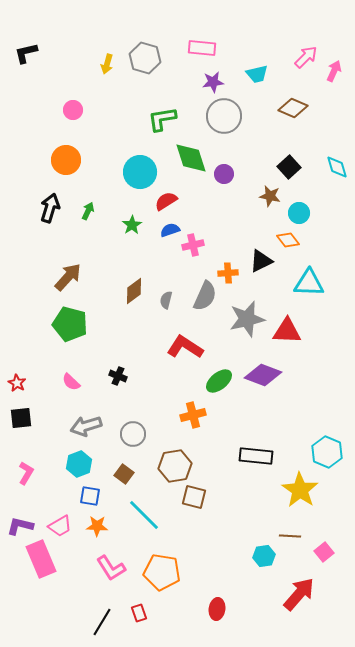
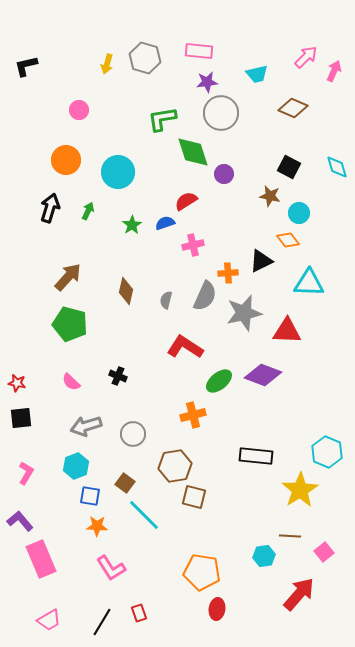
pink rectangle at (202, 48): moved 3 px left, 3 px down
black L-shape at (26, 53): moved 13 px down
purple star at (213, 82): moved 6 px left
pink circle at (73, 110): moved 6 px right
gray circle at (224, 116): moved 3 px left, 3 px up
green diamond at (191, 158): moved 2 px right, 6 px up
black square at (289, 167): rotated 20 degrees counterclockwise
cyan circle at (140, 172): moved 22 px left
red semicircle at (166, 201): moved 20 px right
blue semicircle at (170, 230): moved 5 px left, 7 px up
brown diamond at (134, 291): moved 8 px left; rotated 40 degrees counterclockwise
gray star at (247, 319): moved 3 px left, 6 px up
red star at (17, 383): rotated 18 degrees counterclockwise
cyan hexagon at (79, 464): moved 3 px left, 2 px down
brown square at (124, 474): moved 1 px right, 9 px down
yellow star at (300, 490): rotated 6 degrees clockwise
purple L-shape at (20, 526): moved 5 px up; rotated 36 degrees clockwise
pink trapezoid at (60, 526): moved 11 px left, 94 px down
orange pentagon at (162, 572): moved 40 px right
